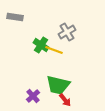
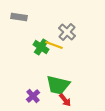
gray rectangle: moved 4 px right
gray cross: rotated 18 degrees counterclockwise
green cross: moved 2 px down
yellow line: moved 5 px up
